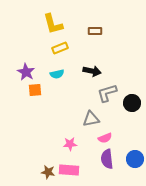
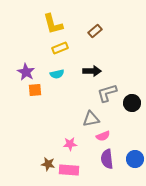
brown rectangle: rotated 40 degrees counterclockwise
black arrow: rotated 12 degrees counterclockwise
pink semicircle: moved 2 px left, 2 px up
brown star: moved 8 px up
